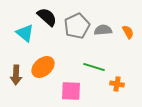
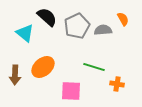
orange semicircle: moved 5 px left, 13 px up
brown arrow: moved 1 px left
